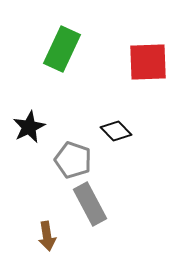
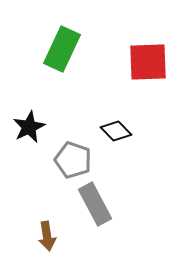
gray rectangle: moved 5 px right
